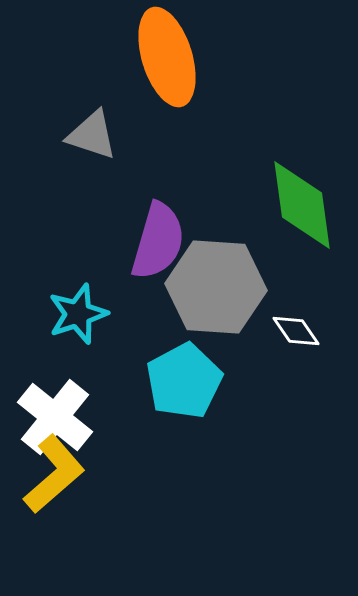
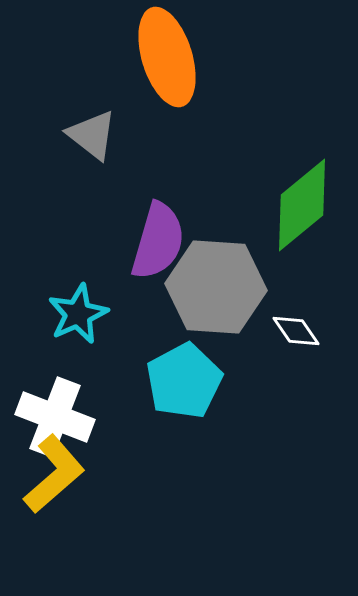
gray triangle: rotated 20 degrees clockwise
green diamond: rotated 58 degrees clockwise
cyan star: rotated 6 degrees counterclockwise
white cross: rotated 18 degrees counterclockwise
